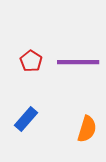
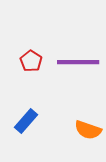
blue rectangle: moved 2 px down
orange semicircle: moved 1 px right, 1 px down; rotated 92 degrees clockwise
